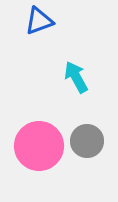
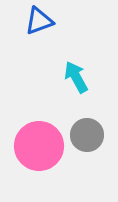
gray circle: moved 6 px up
